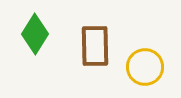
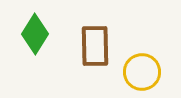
yellow circle: moved 3 px left, 5 px down
